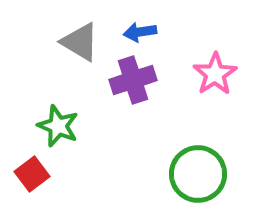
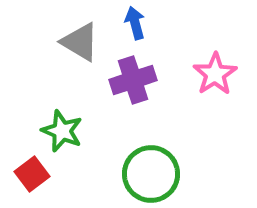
blue arrow: moved 5 px left, 9 px up; rotated 84 degrees clockwise
green star: moved 4 px right, 5 px down
green circle: moved 47 px left
